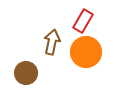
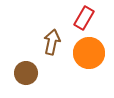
red rectangle: moved 1 px right, 3 px up
orange circle: moved 3 px right, 1 px down
